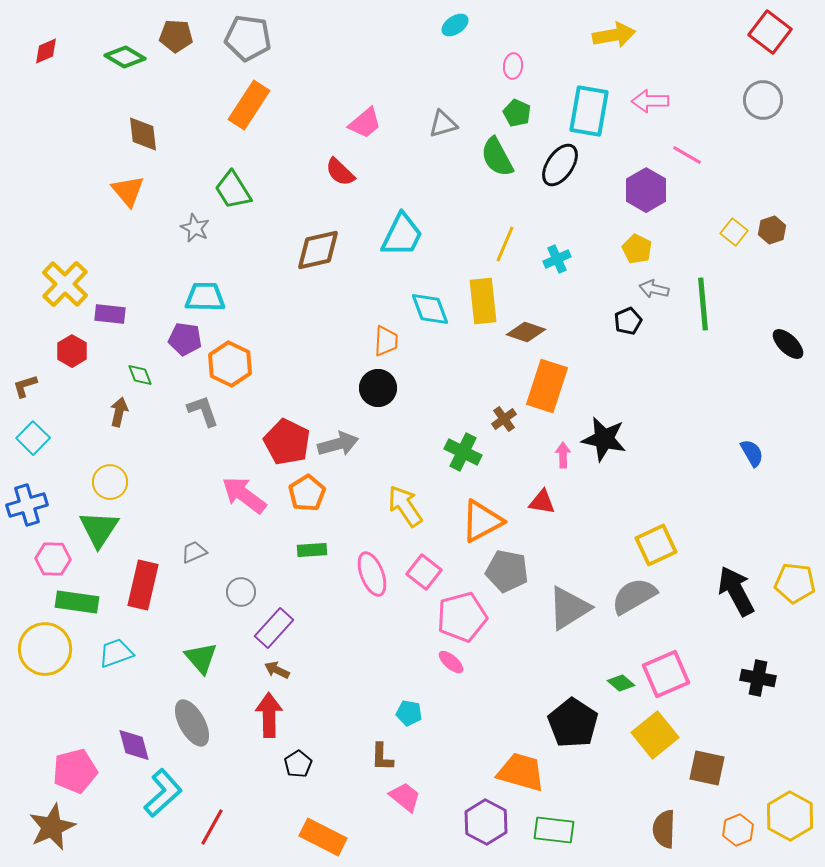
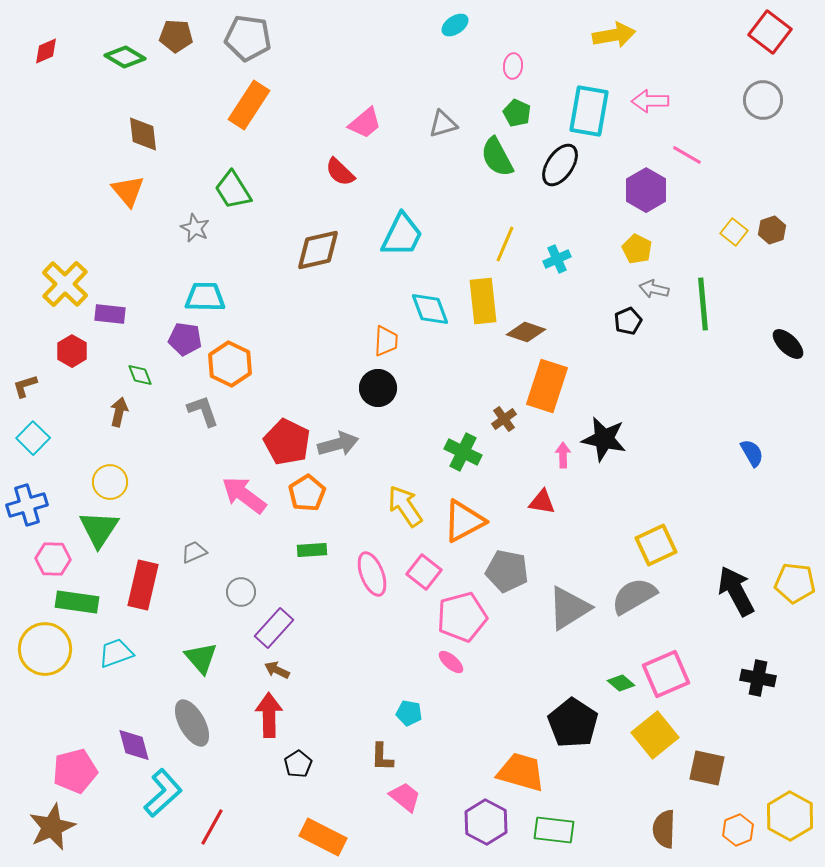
orange triangle at (482, 521): moved 18 px left
